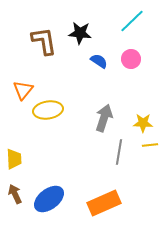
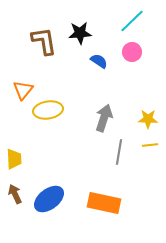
black star: rotated 10 degrees counterclockwise
pink circle: moved 1 px right, 7 px up
yellow star: moved 5 px right, 4 px up
orange rectangle: rotated 36 degrees clockwise
